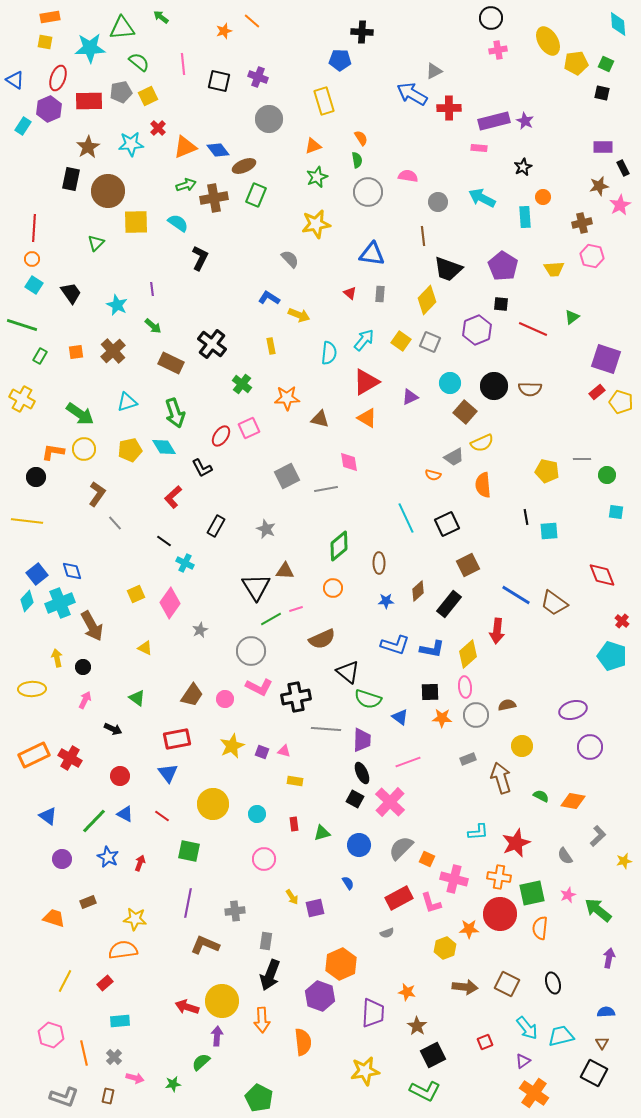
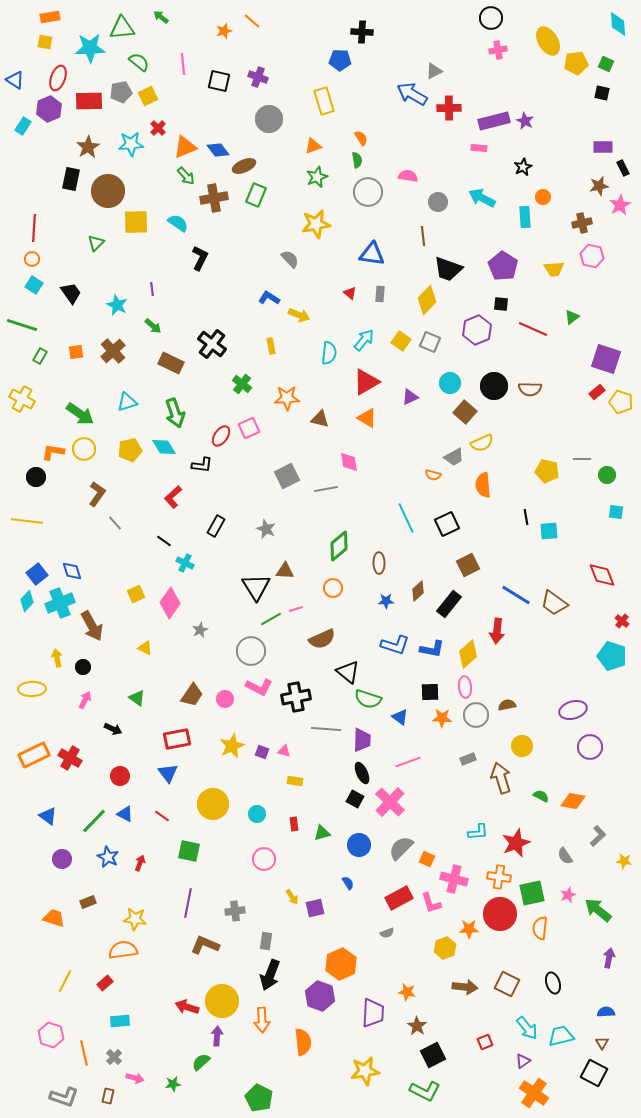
green arrow at (186, 185): moved 9 px up; rotated 66 degrees clockwise
black L-shape at (202, 468): moved 3 px up; rotated 55 degrees counterclockwise
yellow star at (624, 861): rotated 21 degrees clockwise
